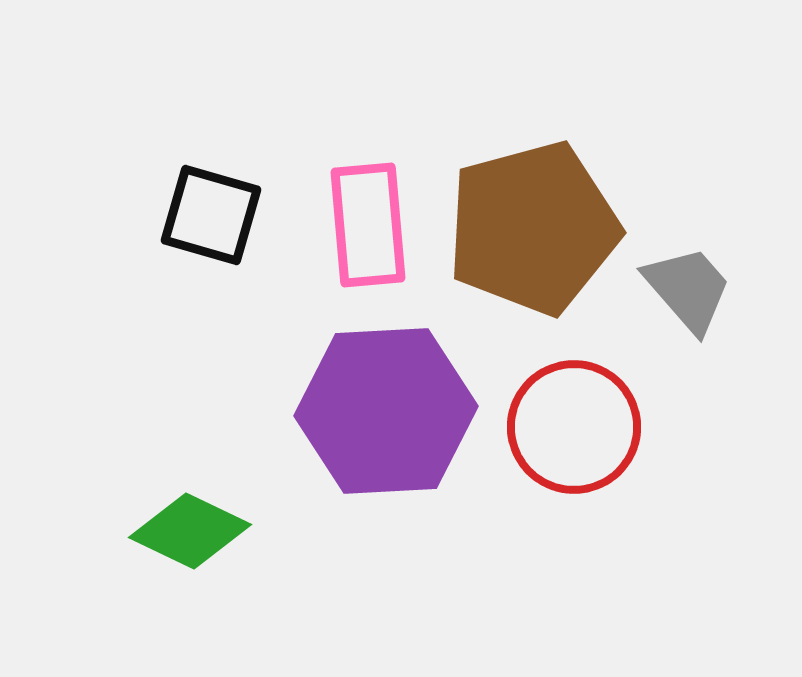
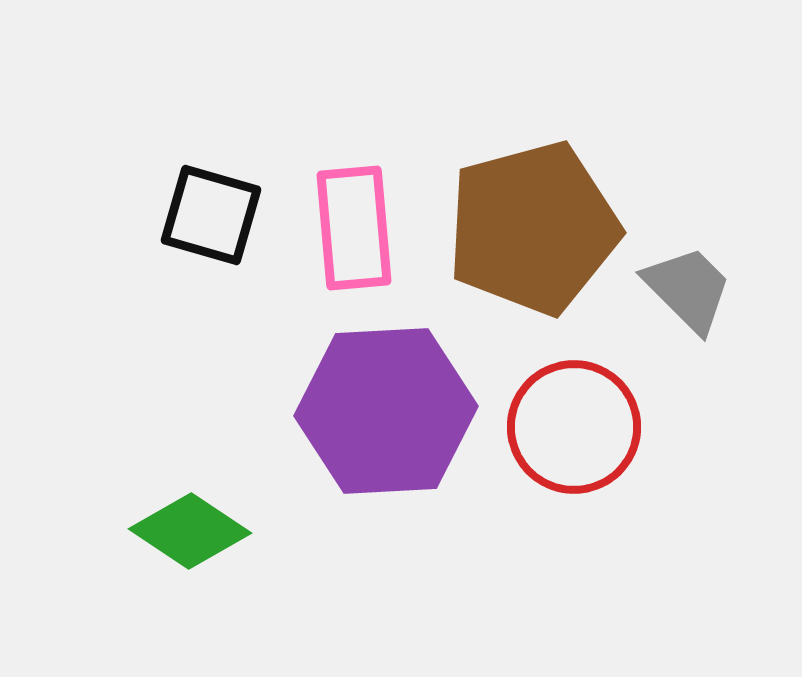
pink rectangle: moved 14 px left, 3 px down
gray trapezoid: rotated 4 degrees counterclockwise
green diamond: rotated 8 degrees clockwise
